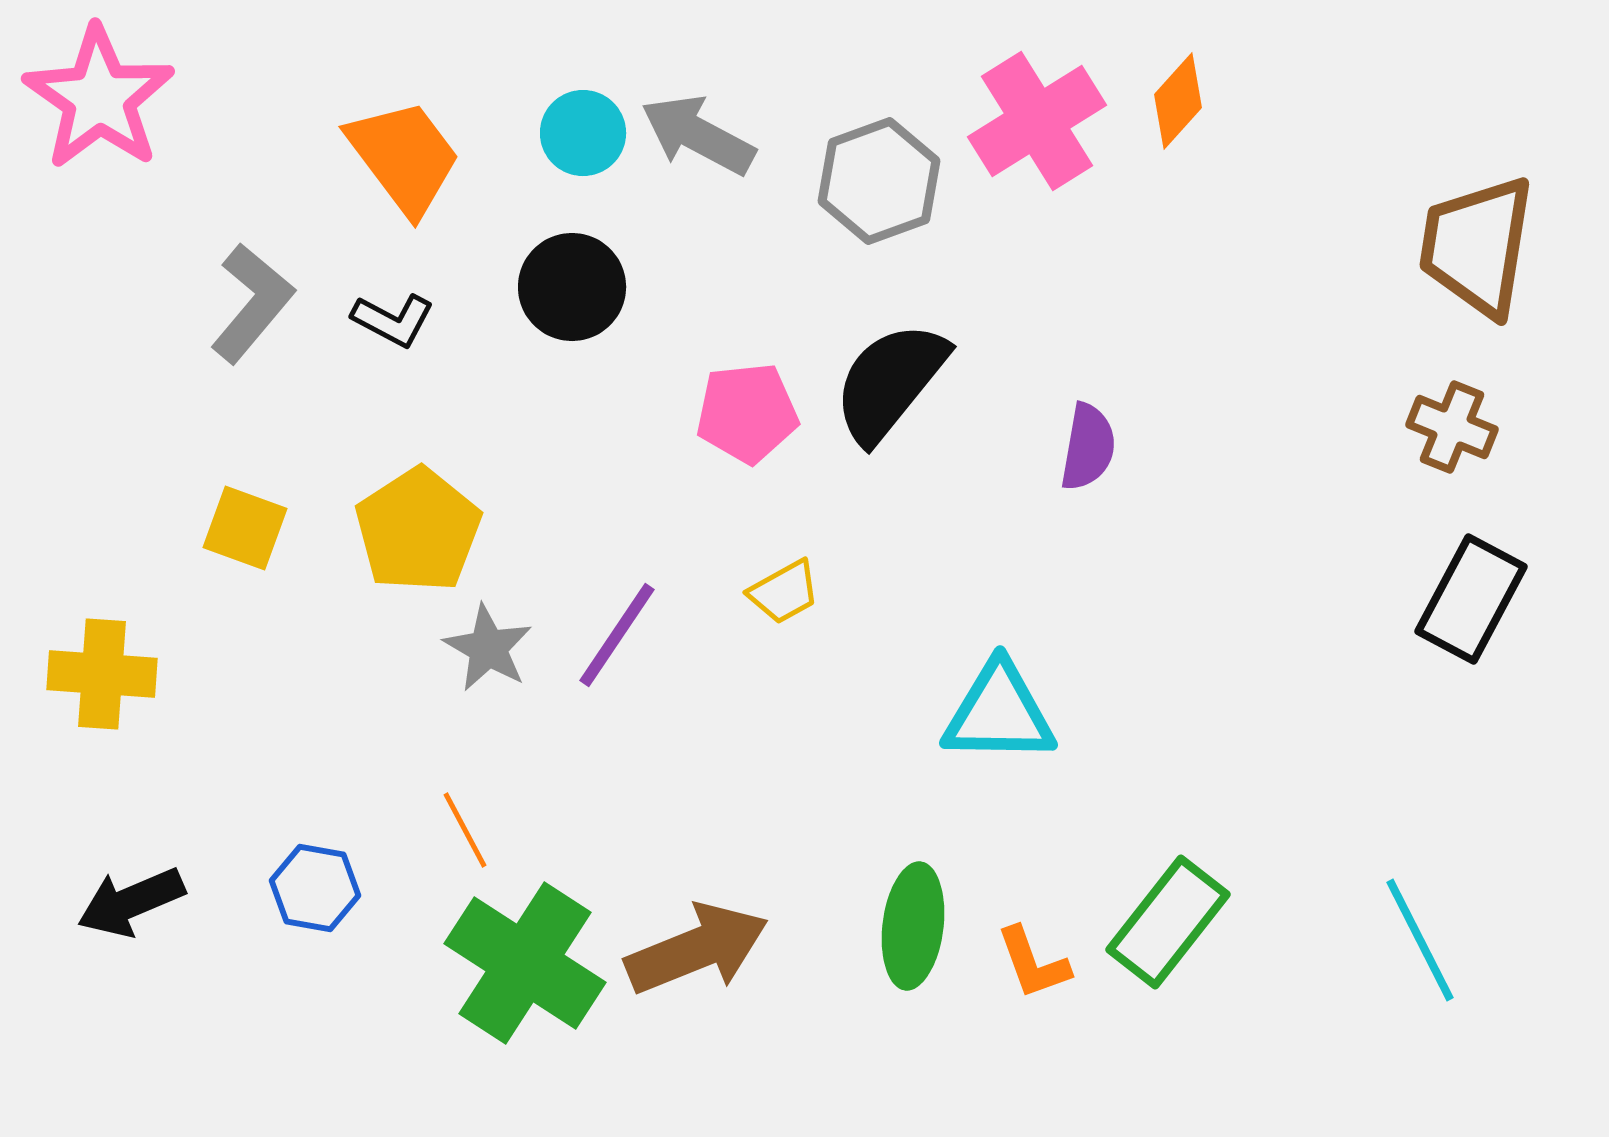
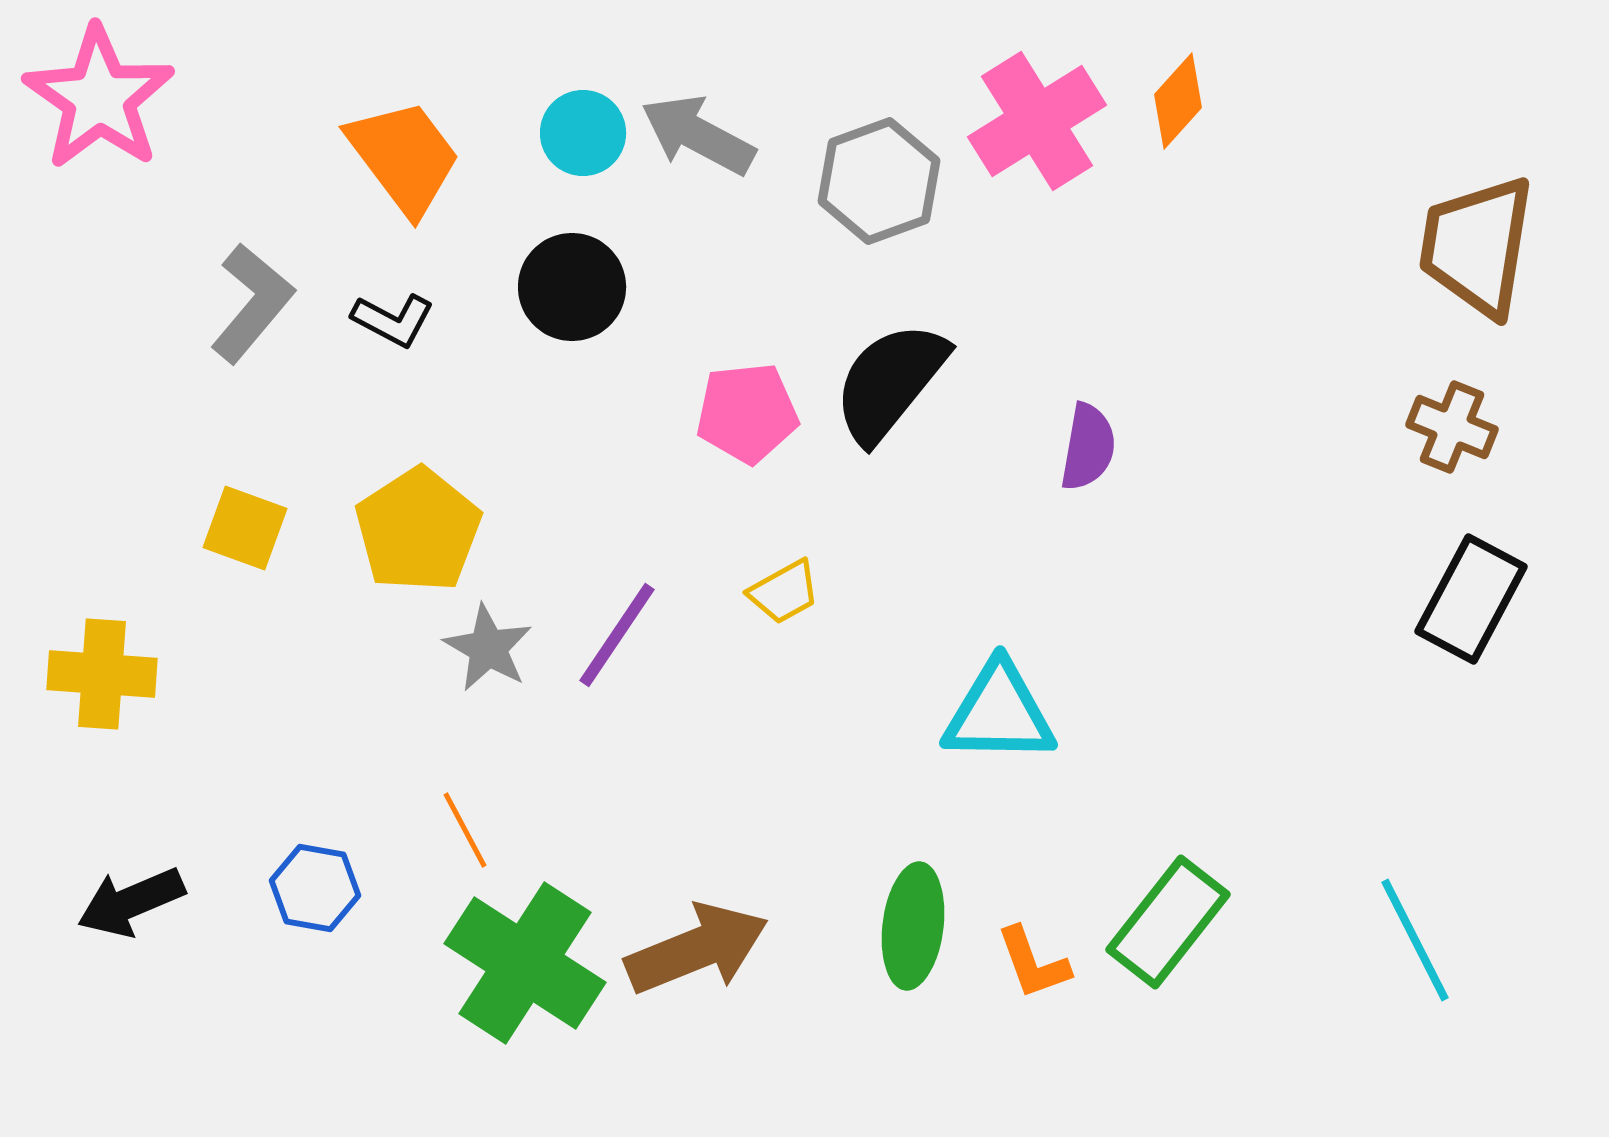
cyan line: moved 5 px left
